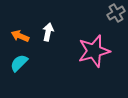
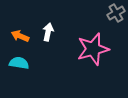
pink star: moved 1 px left, 2 px up
cyan semicircle: rotated 54 degrees clockwise
